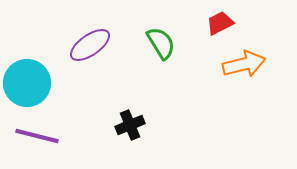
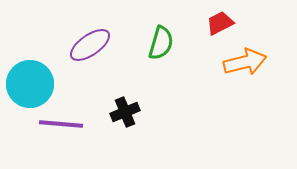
green semicircle: rotated 48 degrees clockwise
orange arrow: moved 1 px right, 2 px up
cyan circle: moved 3 px right, 1 px down
black cross: moved 5 px left, 13 px up
purple line: moved 24 px right, 12 px up; rotated 9 degrees counterclockwise
